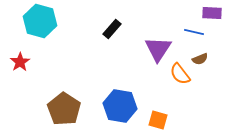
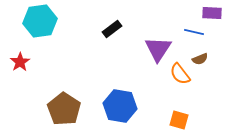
cyan hexagon: rotated 24 degrees counterclockwise
black rectangle: rotated 12 degrees clockwise
orange square: moved 21 px right
